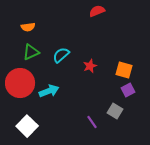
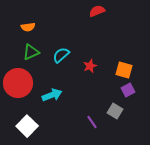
red circle: moved 2 px left
cyan arrow: moved 3 px right, 4 px down
